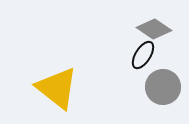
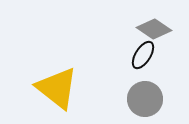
gray circle: moved 18 px left, 12 px down
